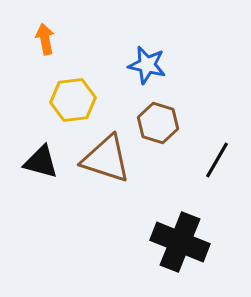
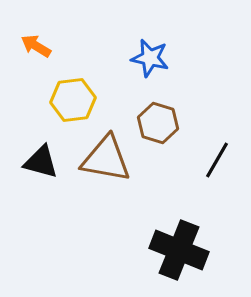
orange arrow: moved 9 px left, 7 px down; rotated 48 degrees counterclockwise
blue star: moved 3 px right, 7 px up
brown triangle: rotated 8 degrees counterclockwise
black cross: moved 1 px left, 8 px down
